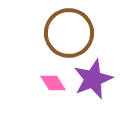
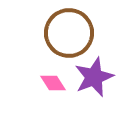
purple star: moved 1 px right, 2 px up
